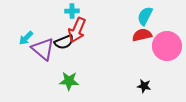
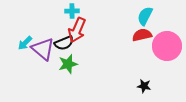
cyan arrow: moved 1 px left, 5 px down
black semicircle: moved 1 px down
green star: moved 1 px left, 17 px up; rotated 18 degrees counterclockwise
